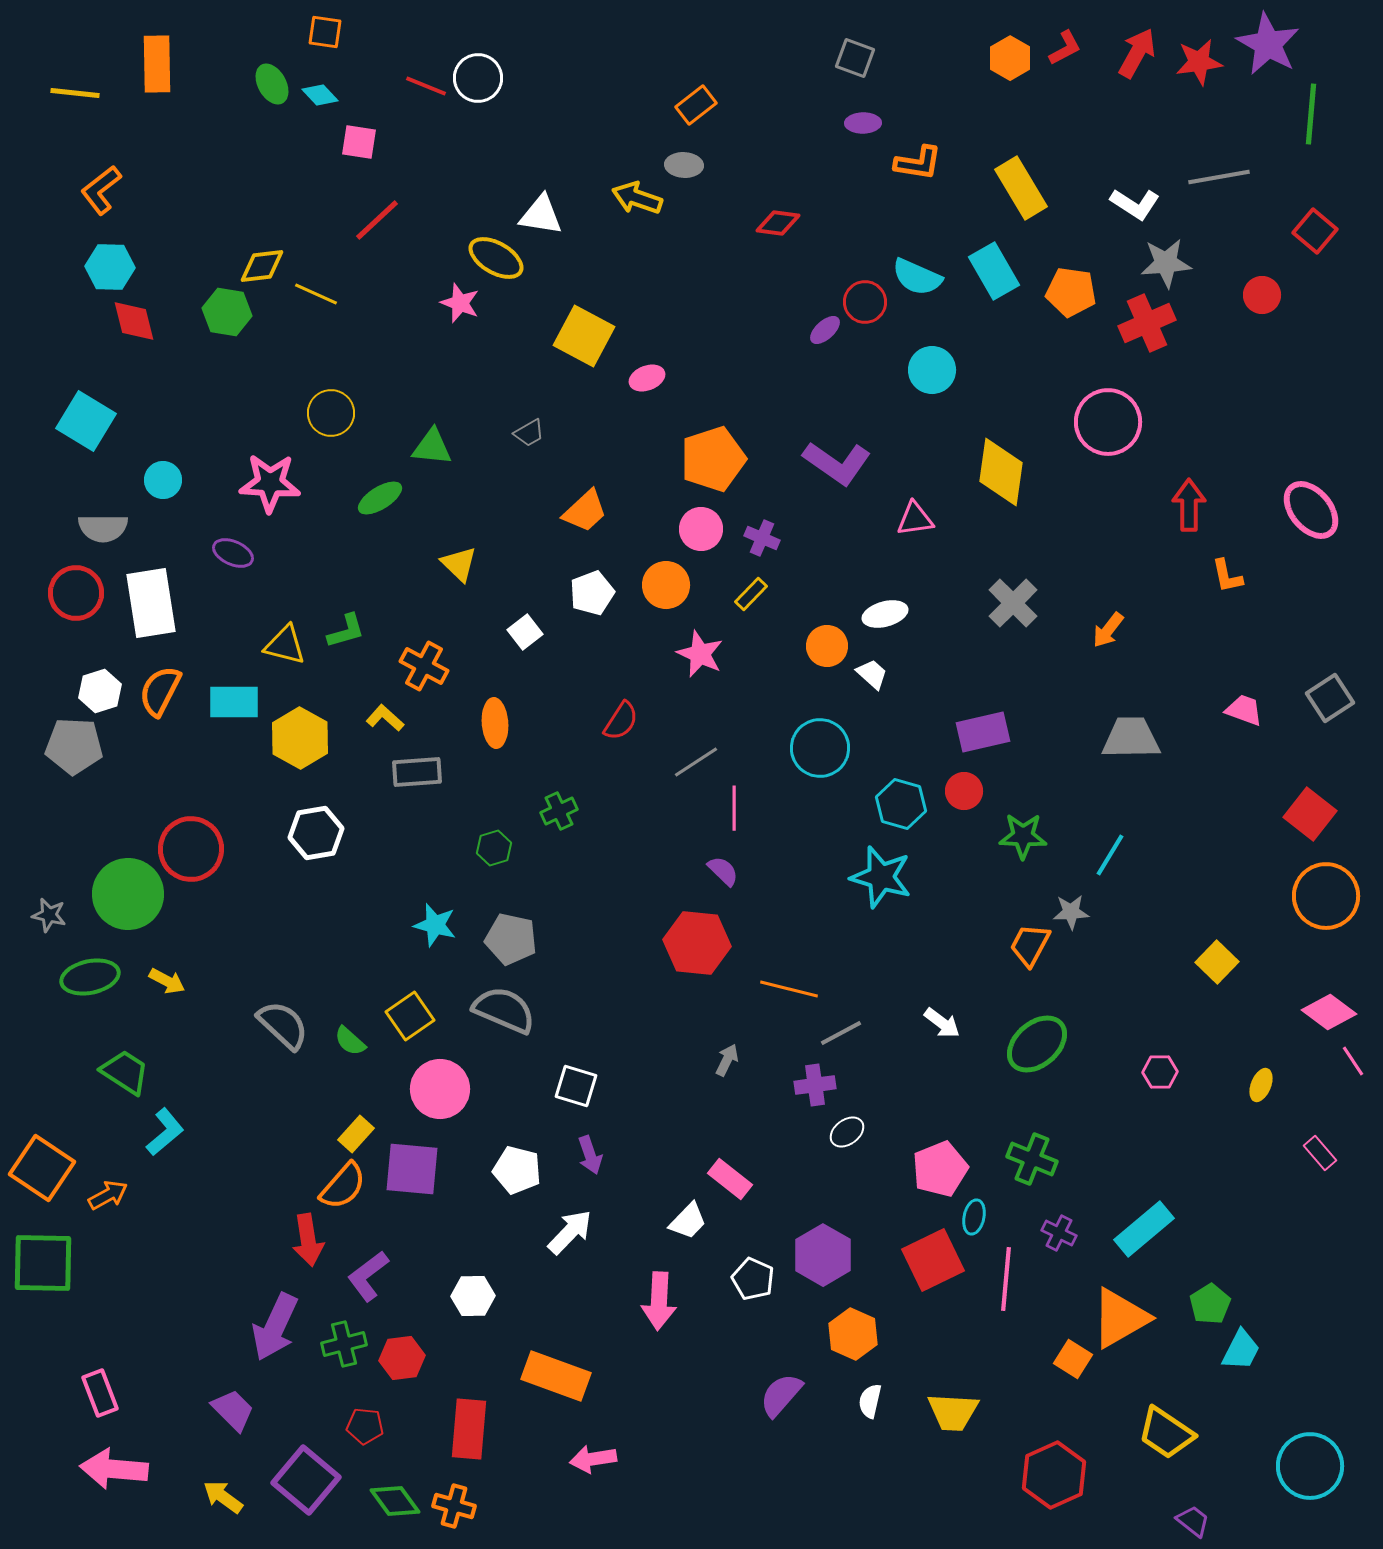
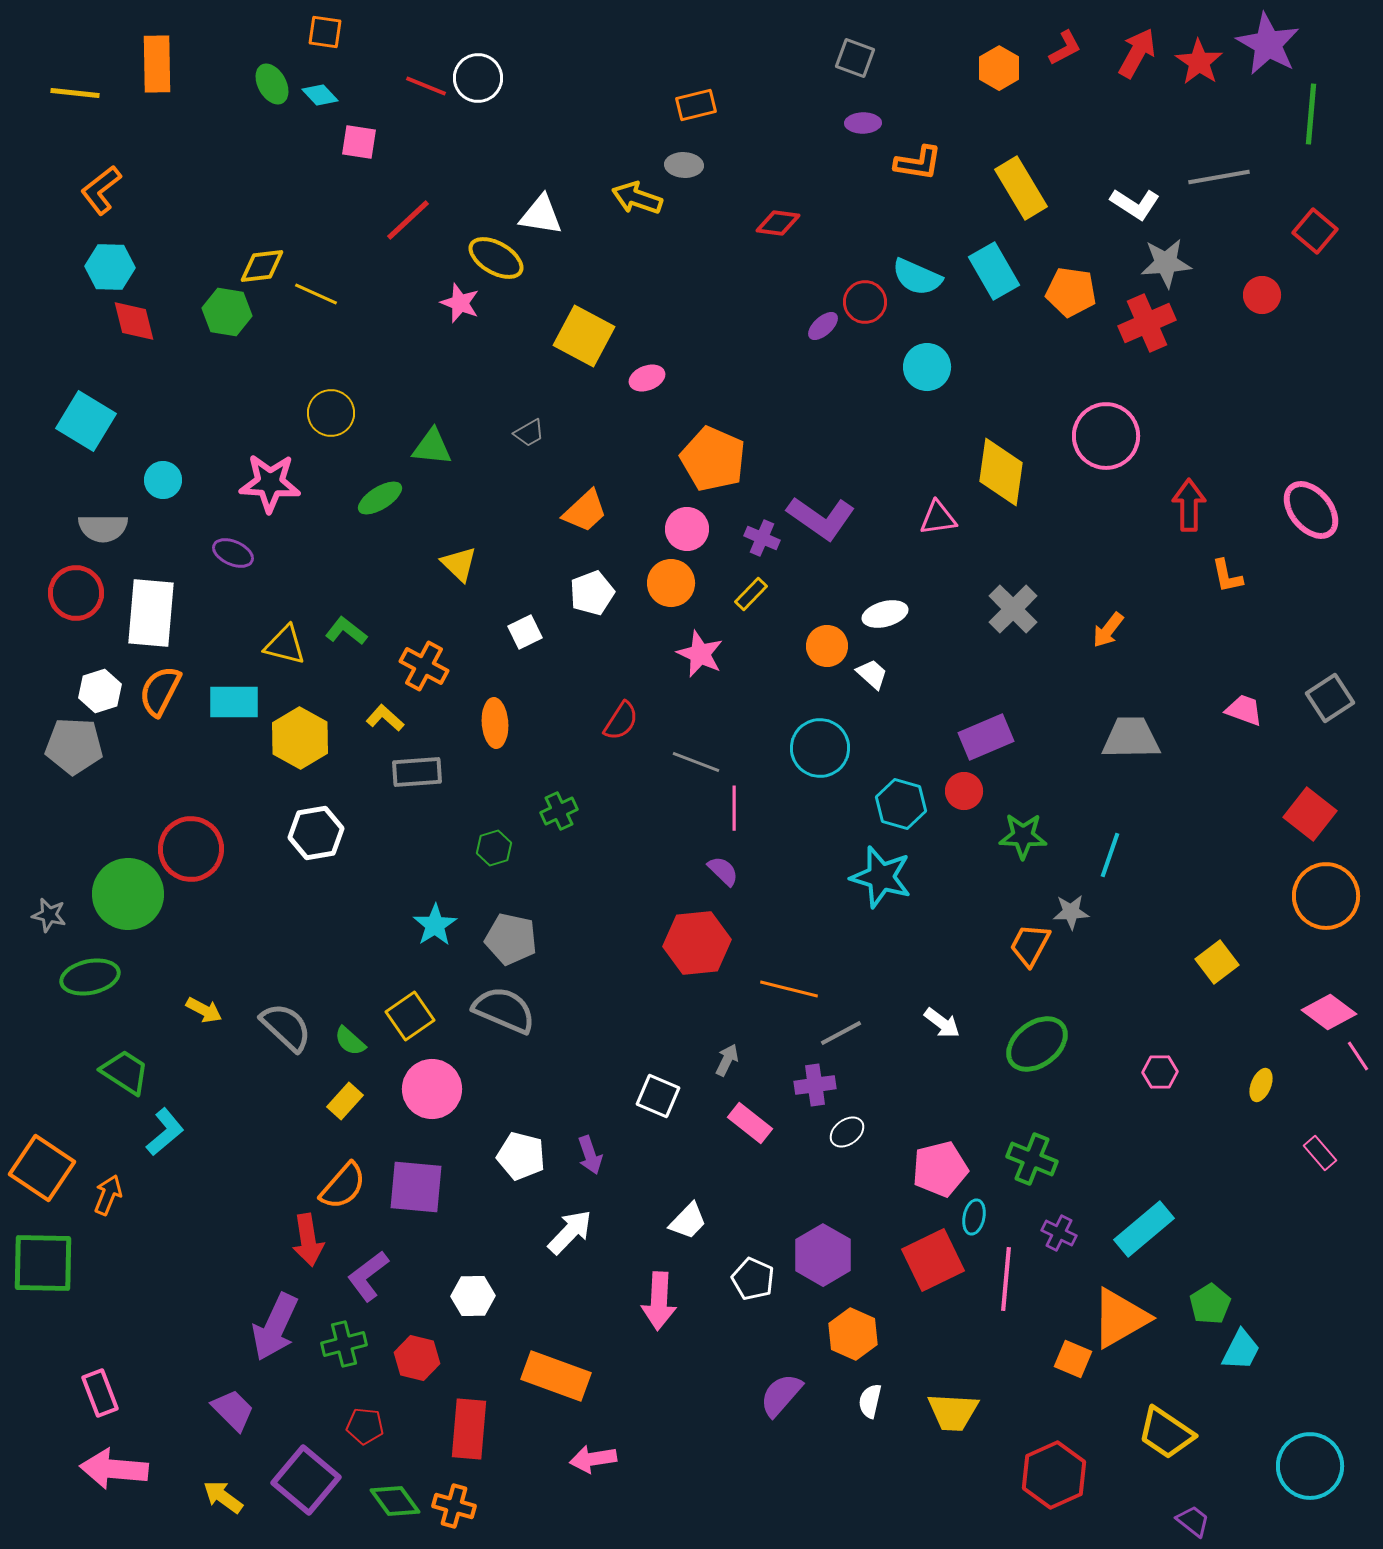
orange hexagon at (1010, 58): moved 11 px left, 10 px down
red star at (1199, 62): rotated 30 degrees counterclockwise
orange rectangle at (696, 105): rotated 24 degrees clockwise
red line at (377, 220): moved 31 px right
purple ellipse at (825, 330): moved 2 px left, 4 px up
cyan circle at (932, 370): moved 5 px left, 3 px up
pink circle at (1108, 422): moved 2 px left, 14 px down
orange pentagon at (713, 459): rotated 30 degrees counterclockwise
purple L-shape at (837, 463): moved 16 px left, 55 px down
pink triangle at (915, 519): moved 23 px right, 1 px up
pink circle at (701, 529): moved 14 px left
orange circle at (666, 585): moved 5 px right, 2 px up
white rectangle at (151, 603): moved 10 px down; rotated 14 degrees clockwise
gray cross at (1013, 603): moved 6 px down
green L-shape at (346, 631): rotated 126 degrees counterclockwise
white square at (525, 632): rotated 12 degrees clockwise
purple rectangle at (983, 732): moved 3 px right, 5 px down; rotated 10 degrees counterclockwise
gray line at (696, 762): rotated 54 degrees clockwise
cyan line at (1110, 855): rotated 12 degrees counterclockwise
cyan star at (435, 925): rotated 24 degrees clockwise
red hexagon at (697, 943): rotated 12 degrees counterclockwise
yellow square at (1217, 962): rotated 9 degrees clockwise
yellow arrow at (167, 981): moved 37 px right, 29 px down
gray semicircle at (283, 1025): moved 3 px right, 2 px down
green ellipse at (1037, 1044): rotated 4 degrees clockwise
pink line at (1353, 1061): moved 5 px right, 5 px up
white square at (576, 1086): moved 82 px right, 10 px down; rotated 6 degrees clockwise
pink circle at (440, 1089): moved 8 px left
yellow rectangle at (356, 1134): moved 11 px left, 33 px up
purple square at (412, 1169): moved 4 px right, 18 px down
pink pentagon at (940, 1169): rotated 8 degrees clockwise
white pentagon at (517, 1170): moved 4 px right, 14 px up
pink rectangle at (730, 1179): moved 20 px right, 56 px up
orange arrow at (108, 1195): rotated 39 degrees counterclockwise
red hexagon at (402, 1358): moved 15 px right; rotated 21 degrees clockwise
orange square at (1073, 1359): rotated 9 degrees counterclockwise
